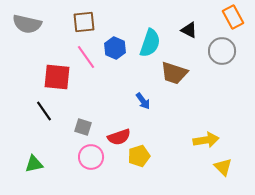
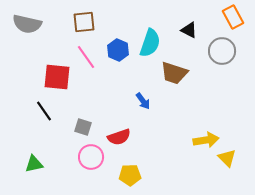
blue hexagon: moved 3 px right, 2 px down
yellow pentagon: moved 9 px left, 19 px down; rotated 15 degrees clockwise
yellow triangle: moved 4 px right, 9 px up
